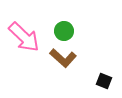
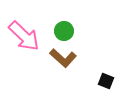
pink arrow: moved 1 px up
black square: moved 2 px right
